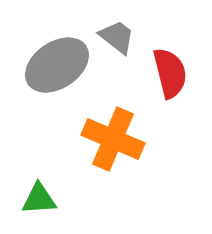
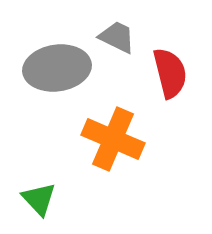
gray trapezoid: rotated 12 degrees counterclockwise
gray ellipse: moved 3 px down; rotated 26 degrees clockwise
green triangle: rotated 51 degrees clockwise
